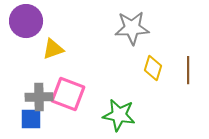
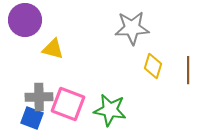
purple circle: moved 1 px left, 1 px up
yellow triangle: rotated 35 degrees clockwise
yellow diamond: moved 2 px up
pink square: moved 10 px down
green star: moved 9 px left, 5 px up
blue square: moved 1 px right, 1 px up; rotated 20 degrees clockwise
